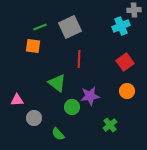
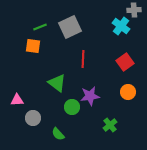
cyan cross: rotated 30 degrees counterclockwise
red line: moved 4 px right
orange circle: moved 1 px right, 1 px down
gray circle: moved 1 px left
